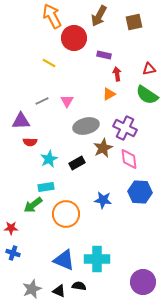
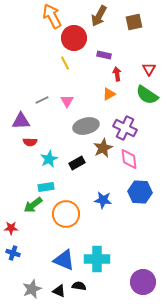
yellow line: moved 16 px right; rotated 32 degrees clockwise
red triangle: rotated 48 degrees counterclockwise
gray line: moved 1 px up
